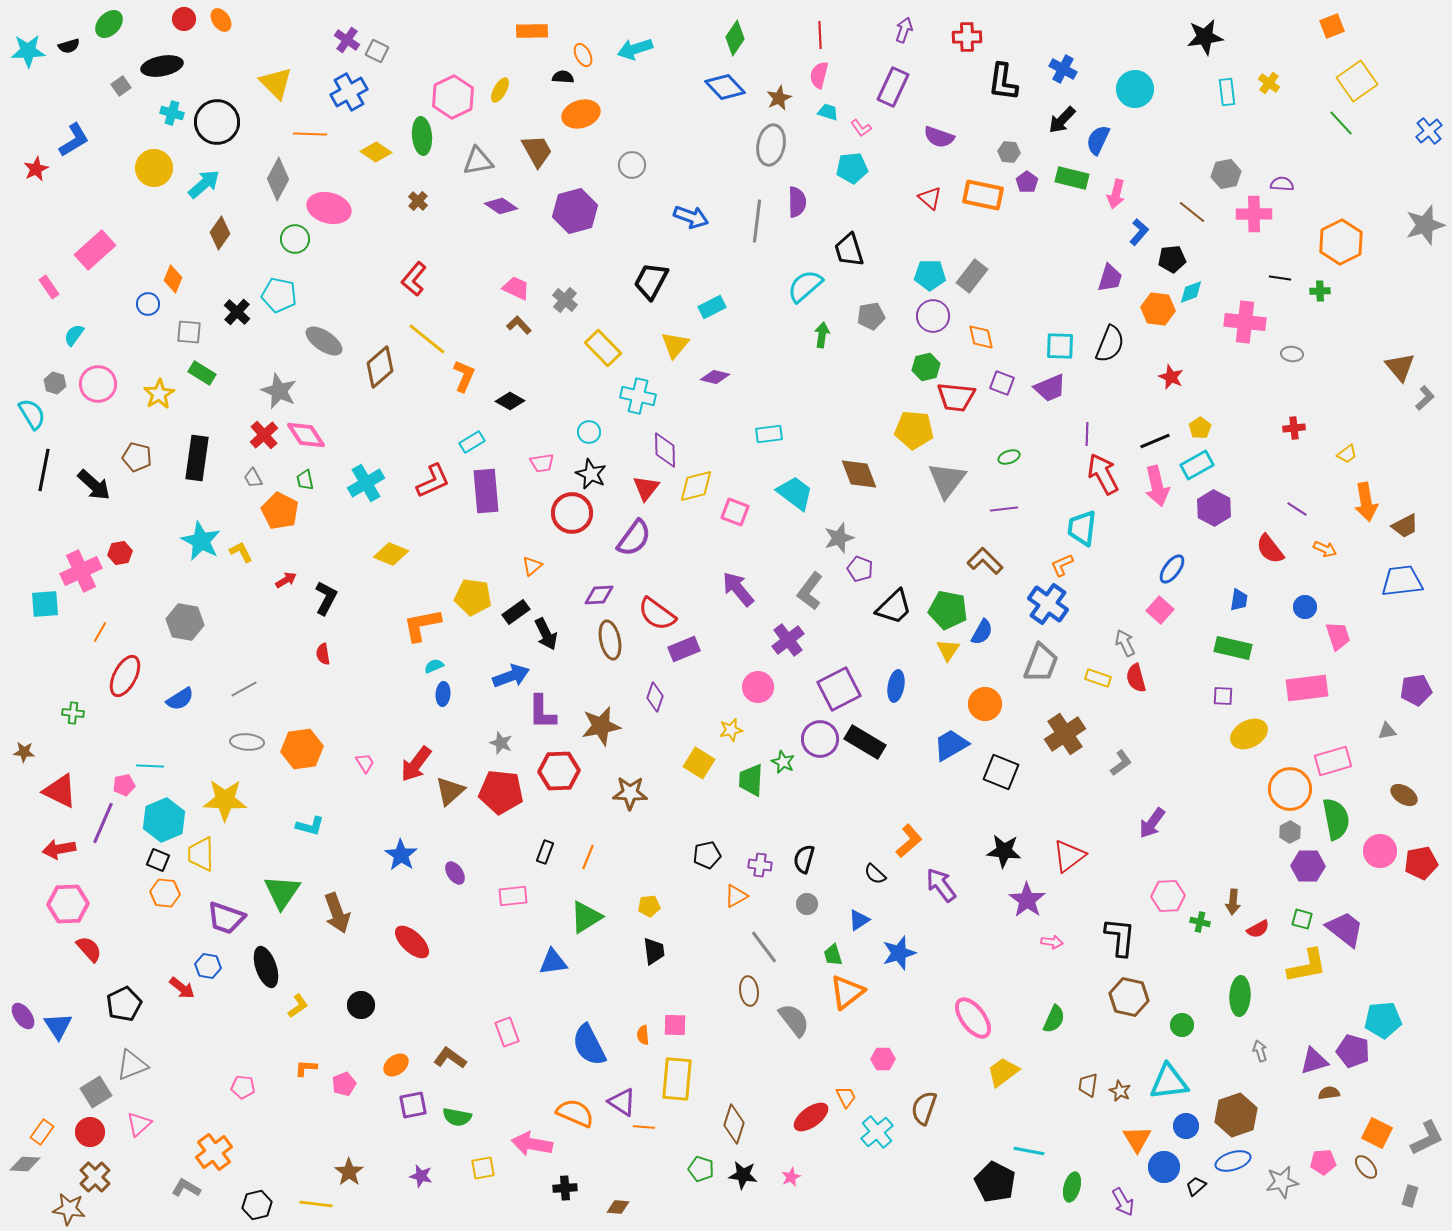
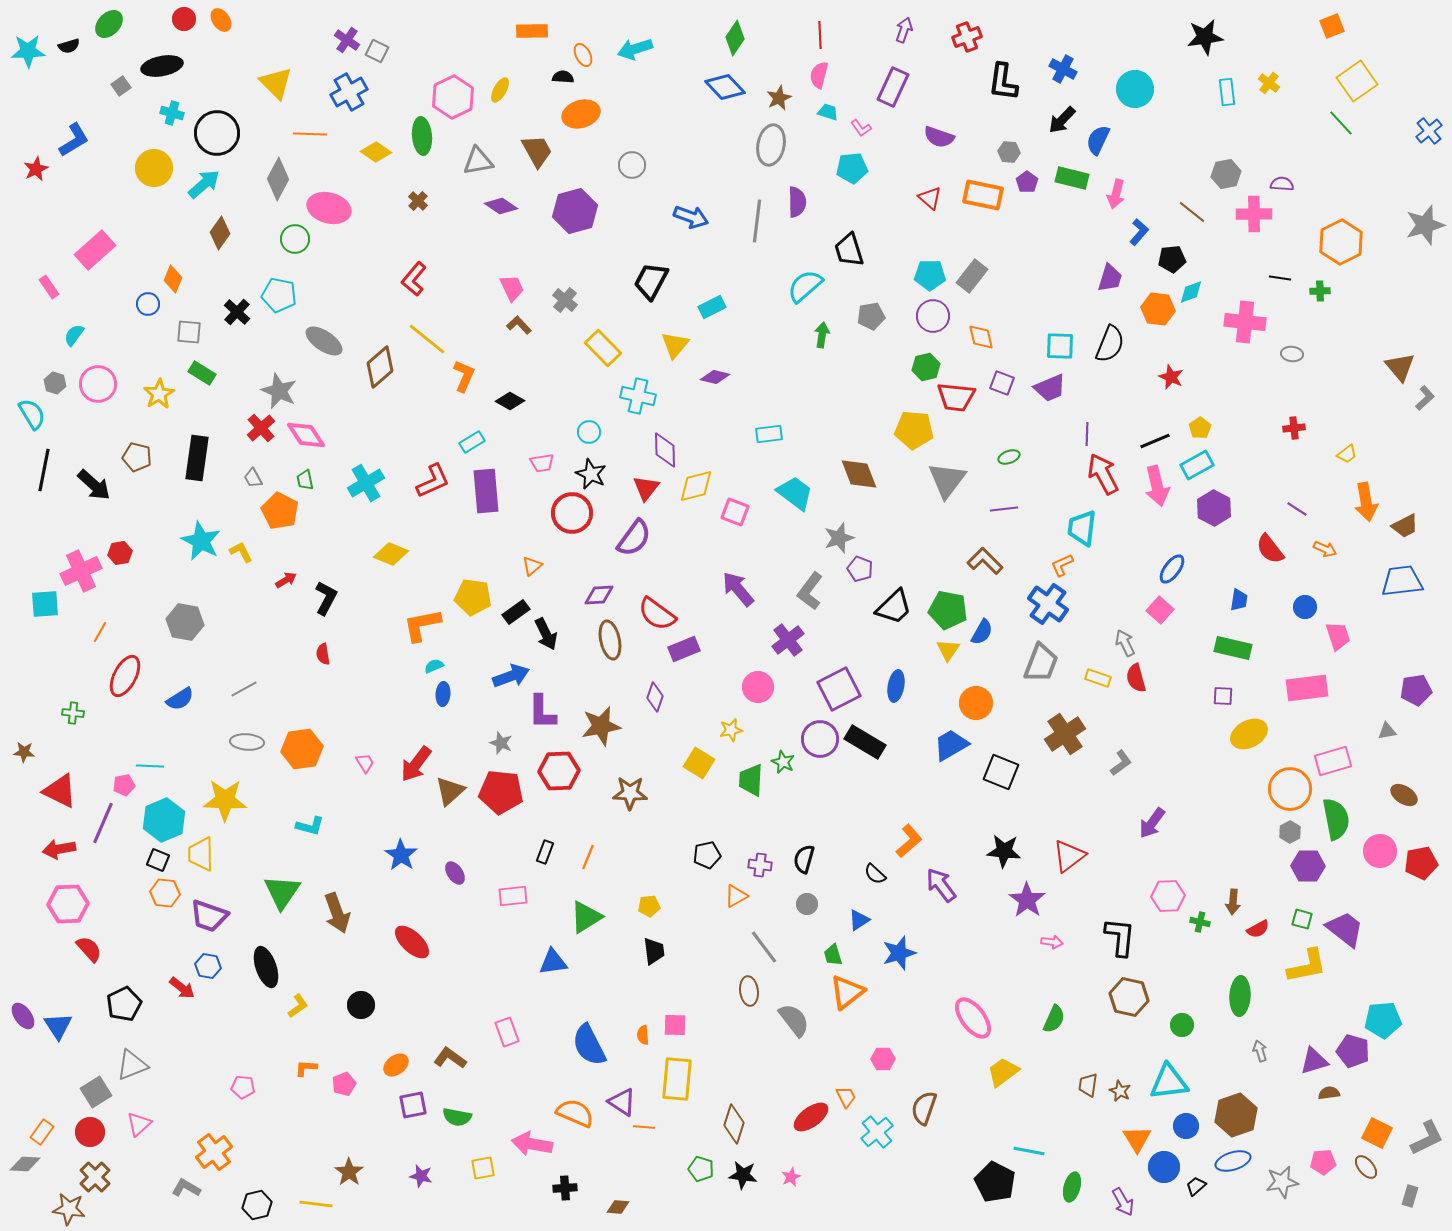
red cross at (967, 37): rotated 20 degrees counterclockwise
black circle at (217, 122): moved 11 px down
pink trapezoid at (516, 288): moved 4 px left; rotated 40 degrees clockwise
red cross at (264, 435): moved 3 px left, 7 px up
orange circle at (985, 704): moved 9 px left, 1 px up
purple trapezoid at (226, 918): moved 17 px left, 2 px up
